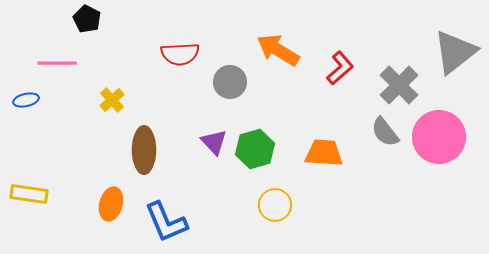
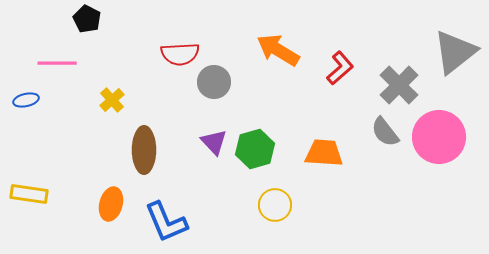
gray circle: moved 16 px left
